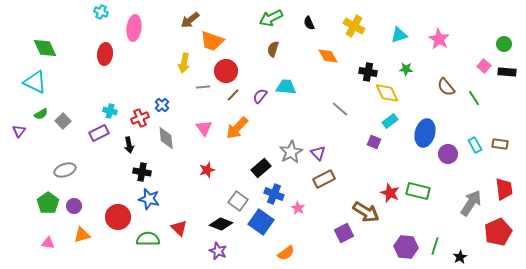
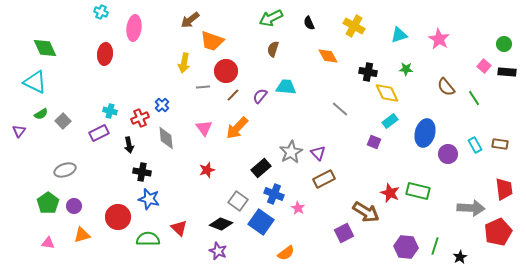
gray arrow at (471, 203): moved 5 px down; rotated 60 degrees clockwise
